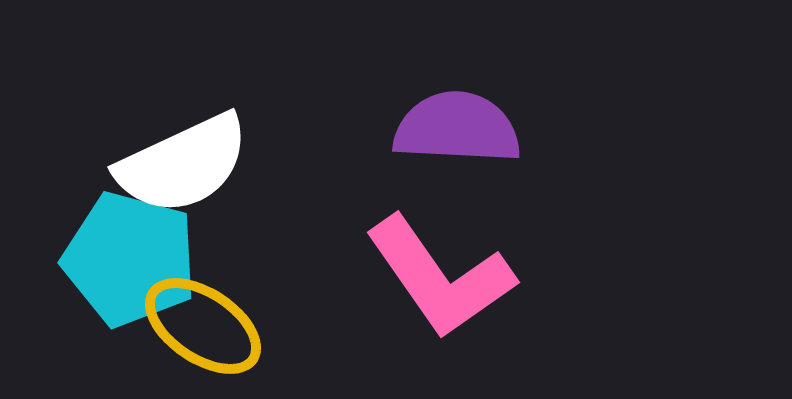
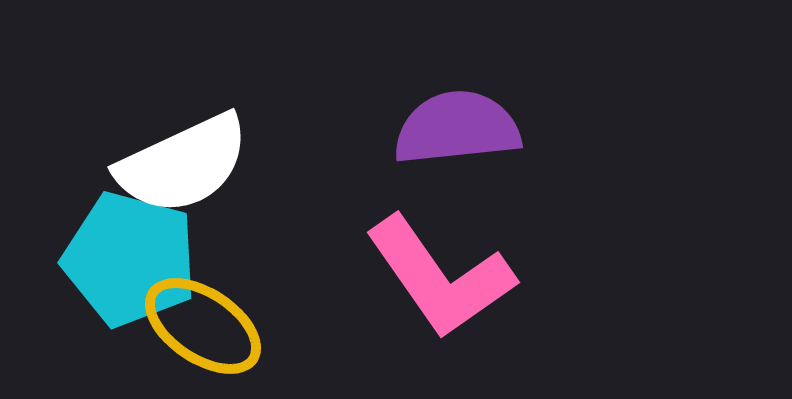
purple semicircle: rotated 9 degrees counterclockwise
